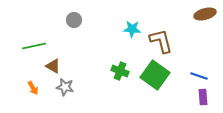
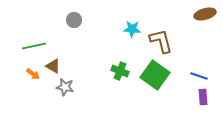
orange arrow: moved 14 px up; rotated 24 degrees counterclockwise
